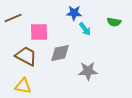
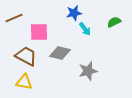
blue star: rotated 14 degrees counterclockwise
brown line: moved 1 px right
green semicircle: rotated 144 degrees clockwise
gray diamond: rotated 25 degrees clockwise
gray star: rotated 12 degrees counterclockwise
yellow triangle: moved 1 px right, 4 px up
